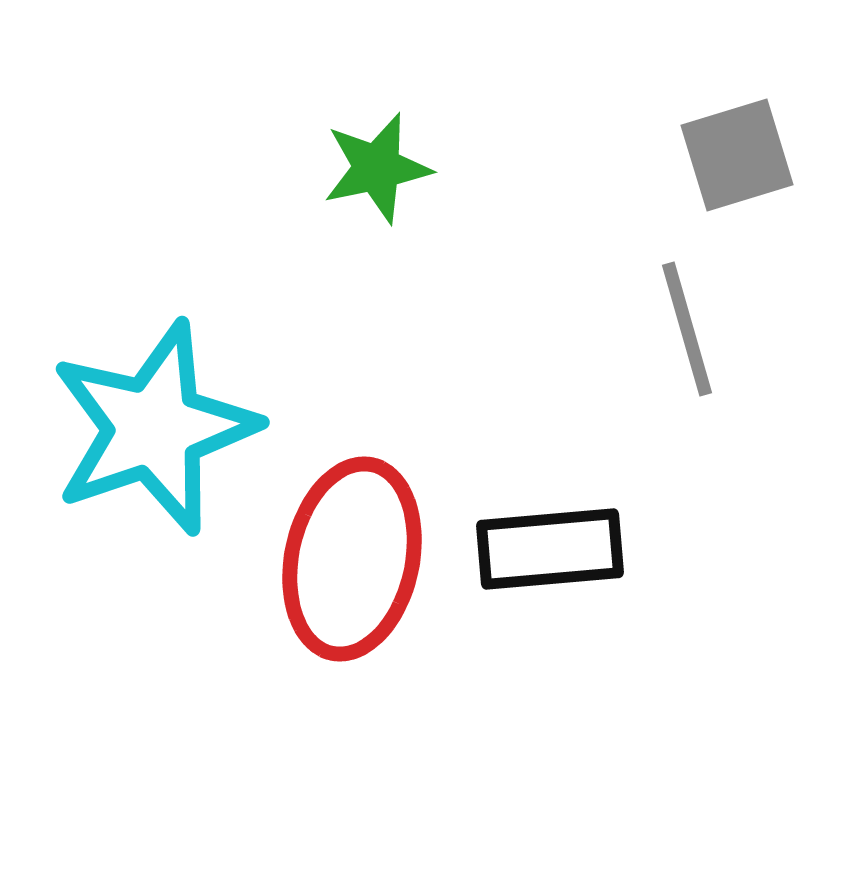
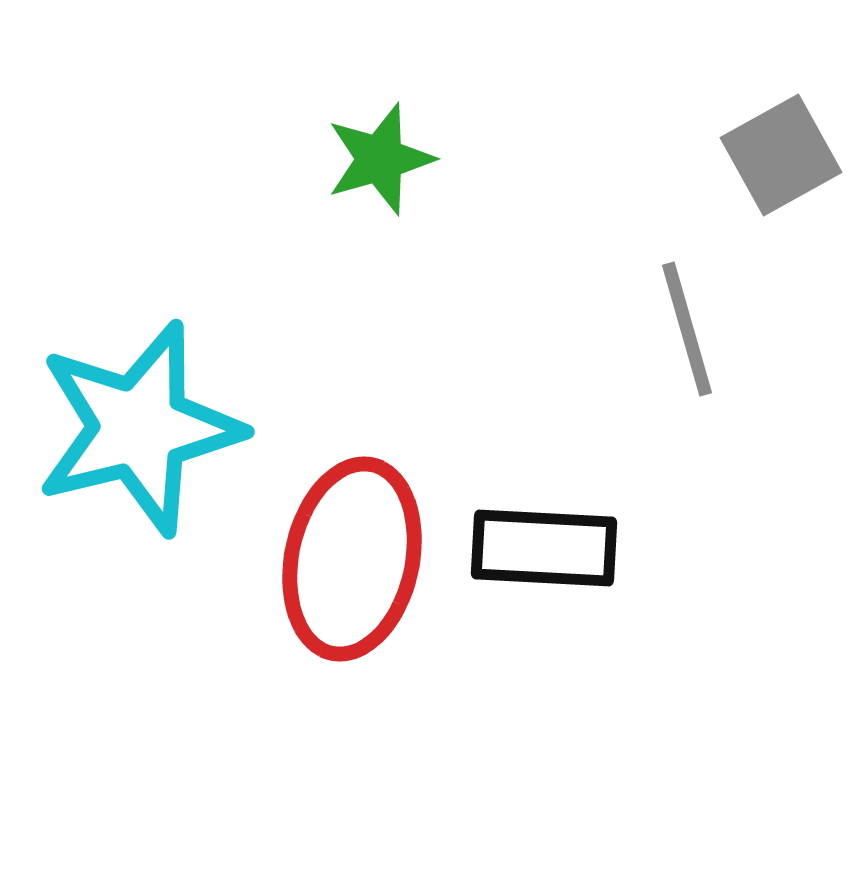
gray square: moved 44 px right; rotated 12 degrees counterclockwise
green star: moved 3 px right, 9 px up; rotated 4 degrees counterclockwise
cyan star: moved 15 px left; rotated 5 degrees clockwise
black rectangle: moved 6 px left, 1 px up; rotated 8 degrees clockwise
